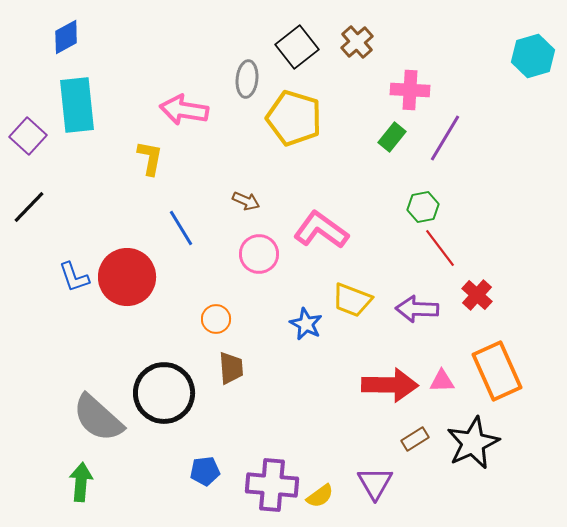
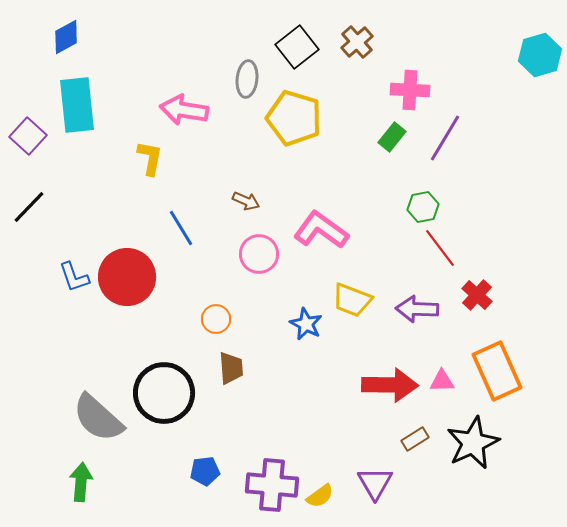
cyan hexagon: moved 7 px right, 1 px up
